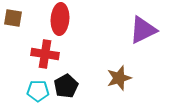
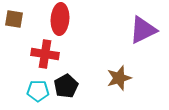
brown square: moved 1 px right, 1 px down
